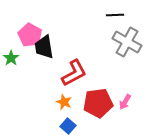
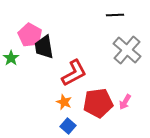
gray cross: moved 8 px down; rotated 12 degrees clockwise
